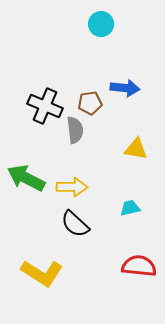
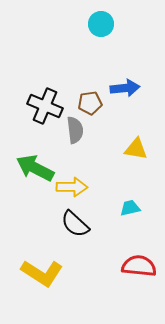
blue arrow: rotated 12 degrees counterclockwise
green arrow: moved 9 px right, 10 px up
